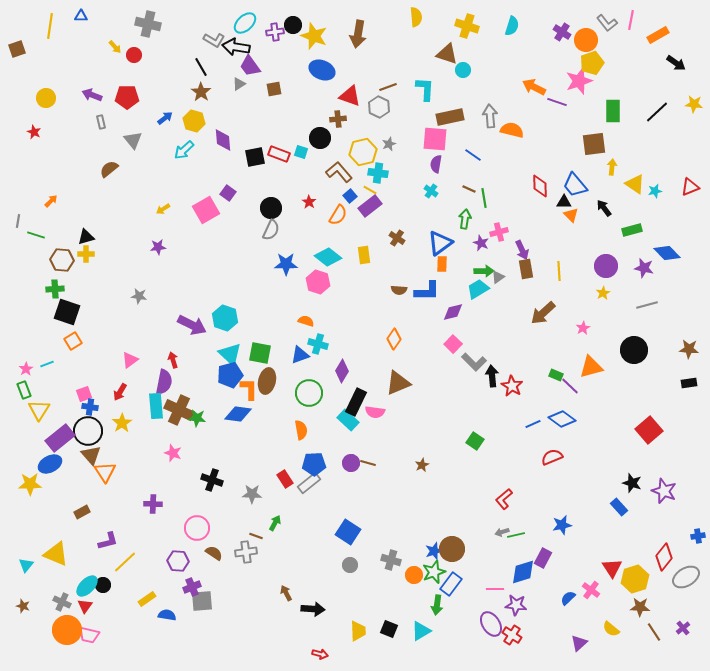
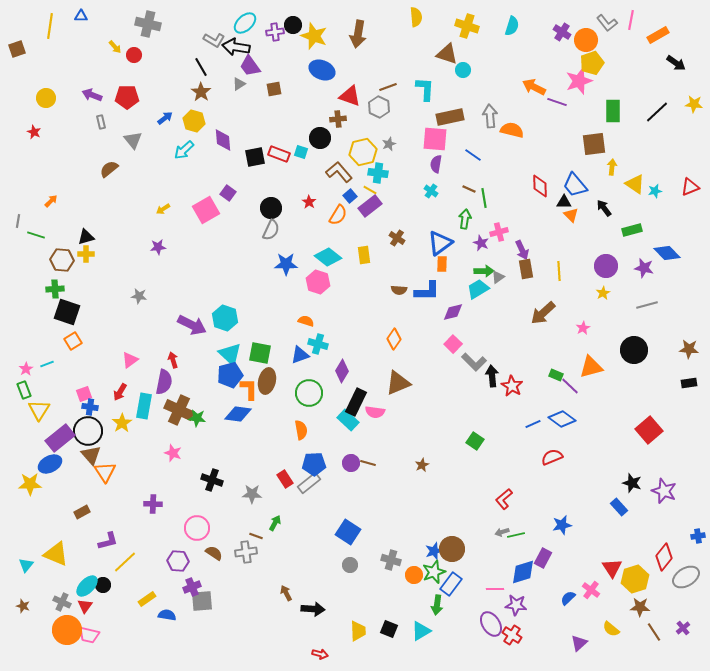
cyan rectangle at (156, 406): moved 12 px left; rotated 15 degrees clockwise
